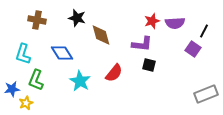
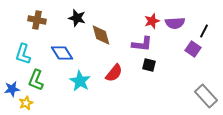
gray rectangle: moved 2 px down; rotated 70 degrees clockwise
